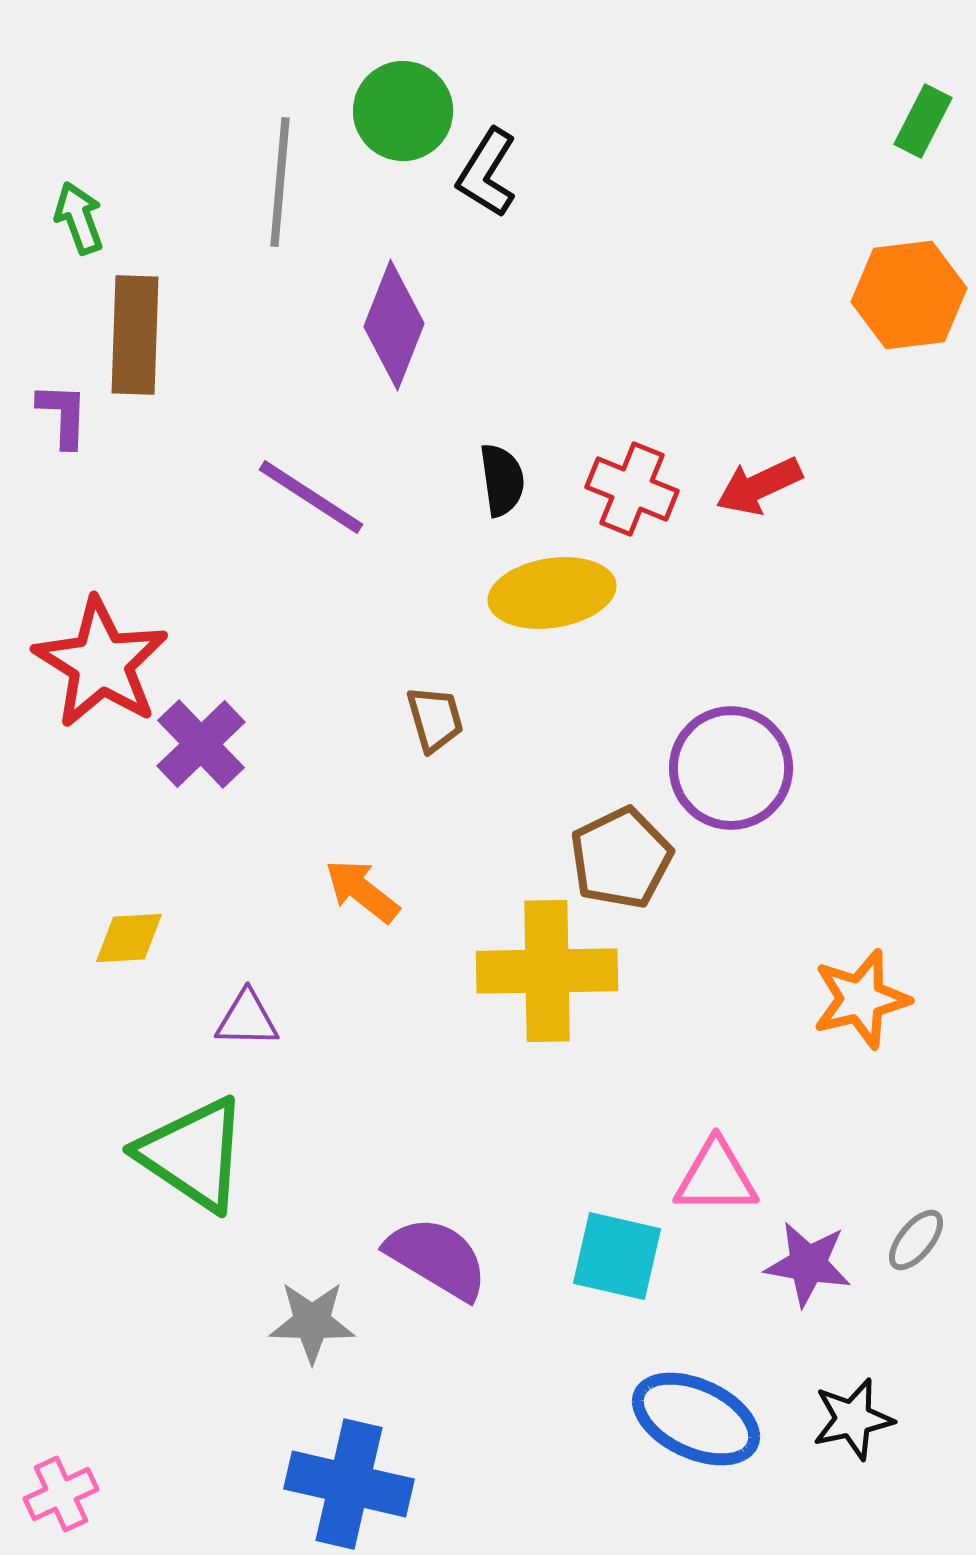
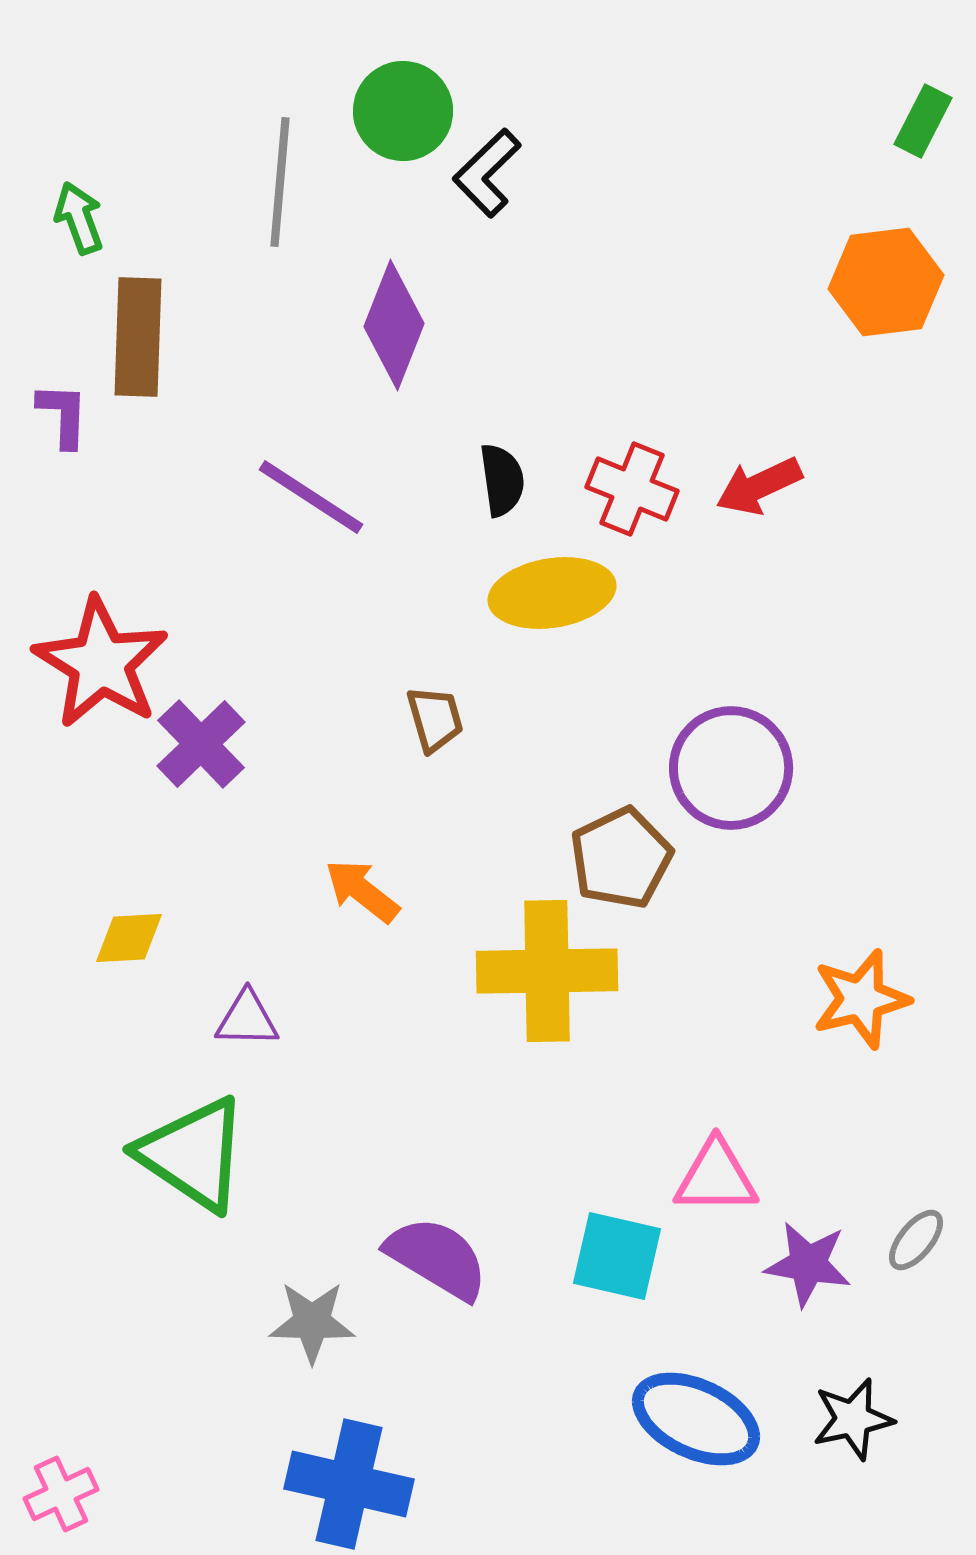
black L-shape: rotated 14 degrees clockwise
orange hexagon: moved 23 px left, 13 px up
brown rectangle: moved 3 px right, 2 px down
